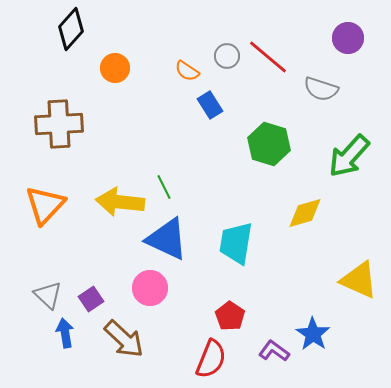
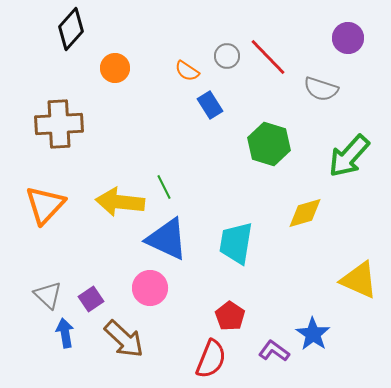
red line: rotated 6 degrees clockwise
